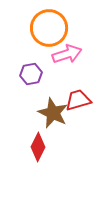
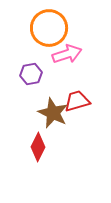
red trapezoid: moved 1 px left, 1 px down
